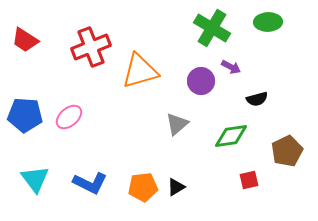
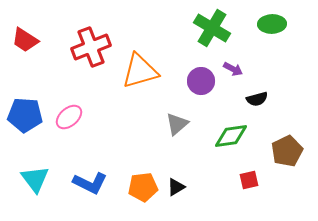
green ellipse: moved 4 px right, 2 px down
purple arrow: moved 2 px right, 2 px down
